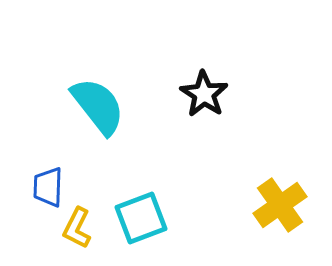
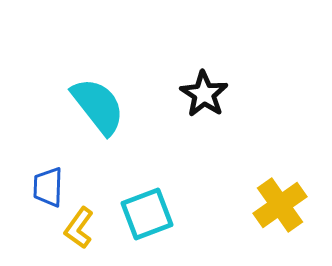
cyan square: moved 6 px right, 4 px up
yellow L-shape: moved 2 px right; rotated 9 degrees clockwise
